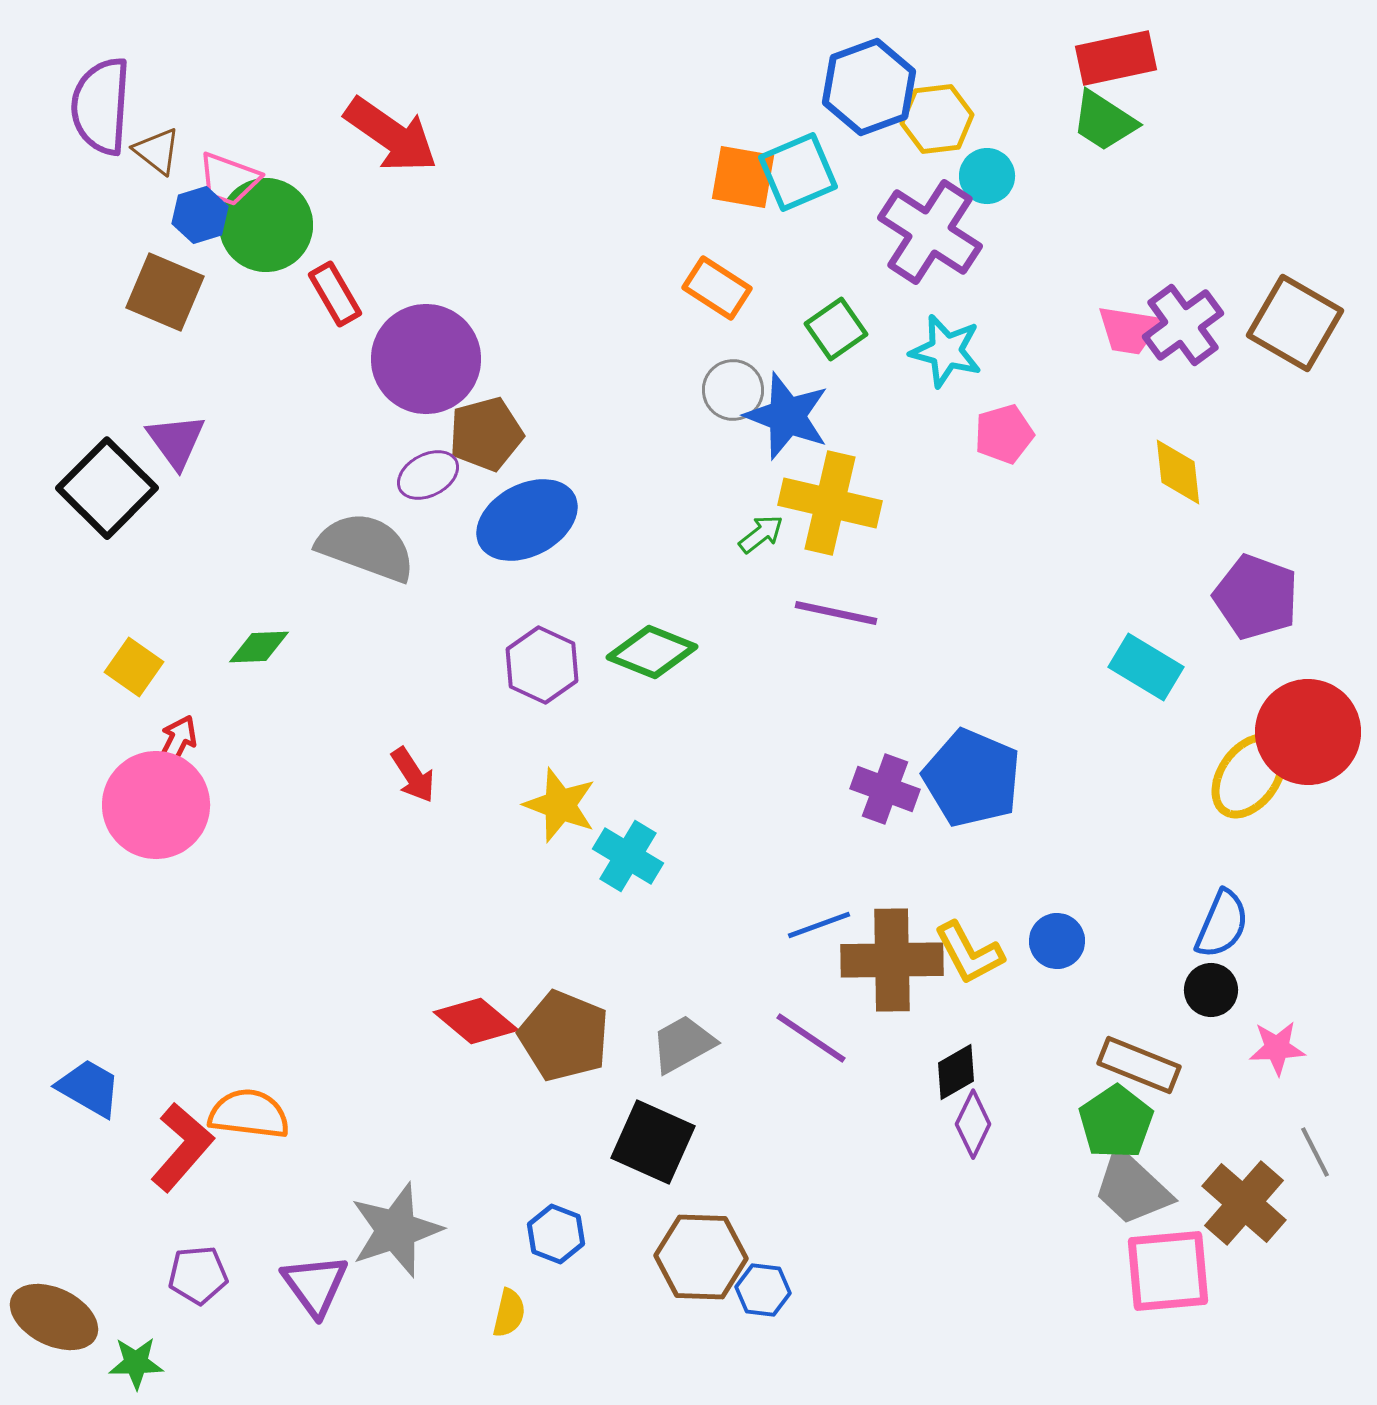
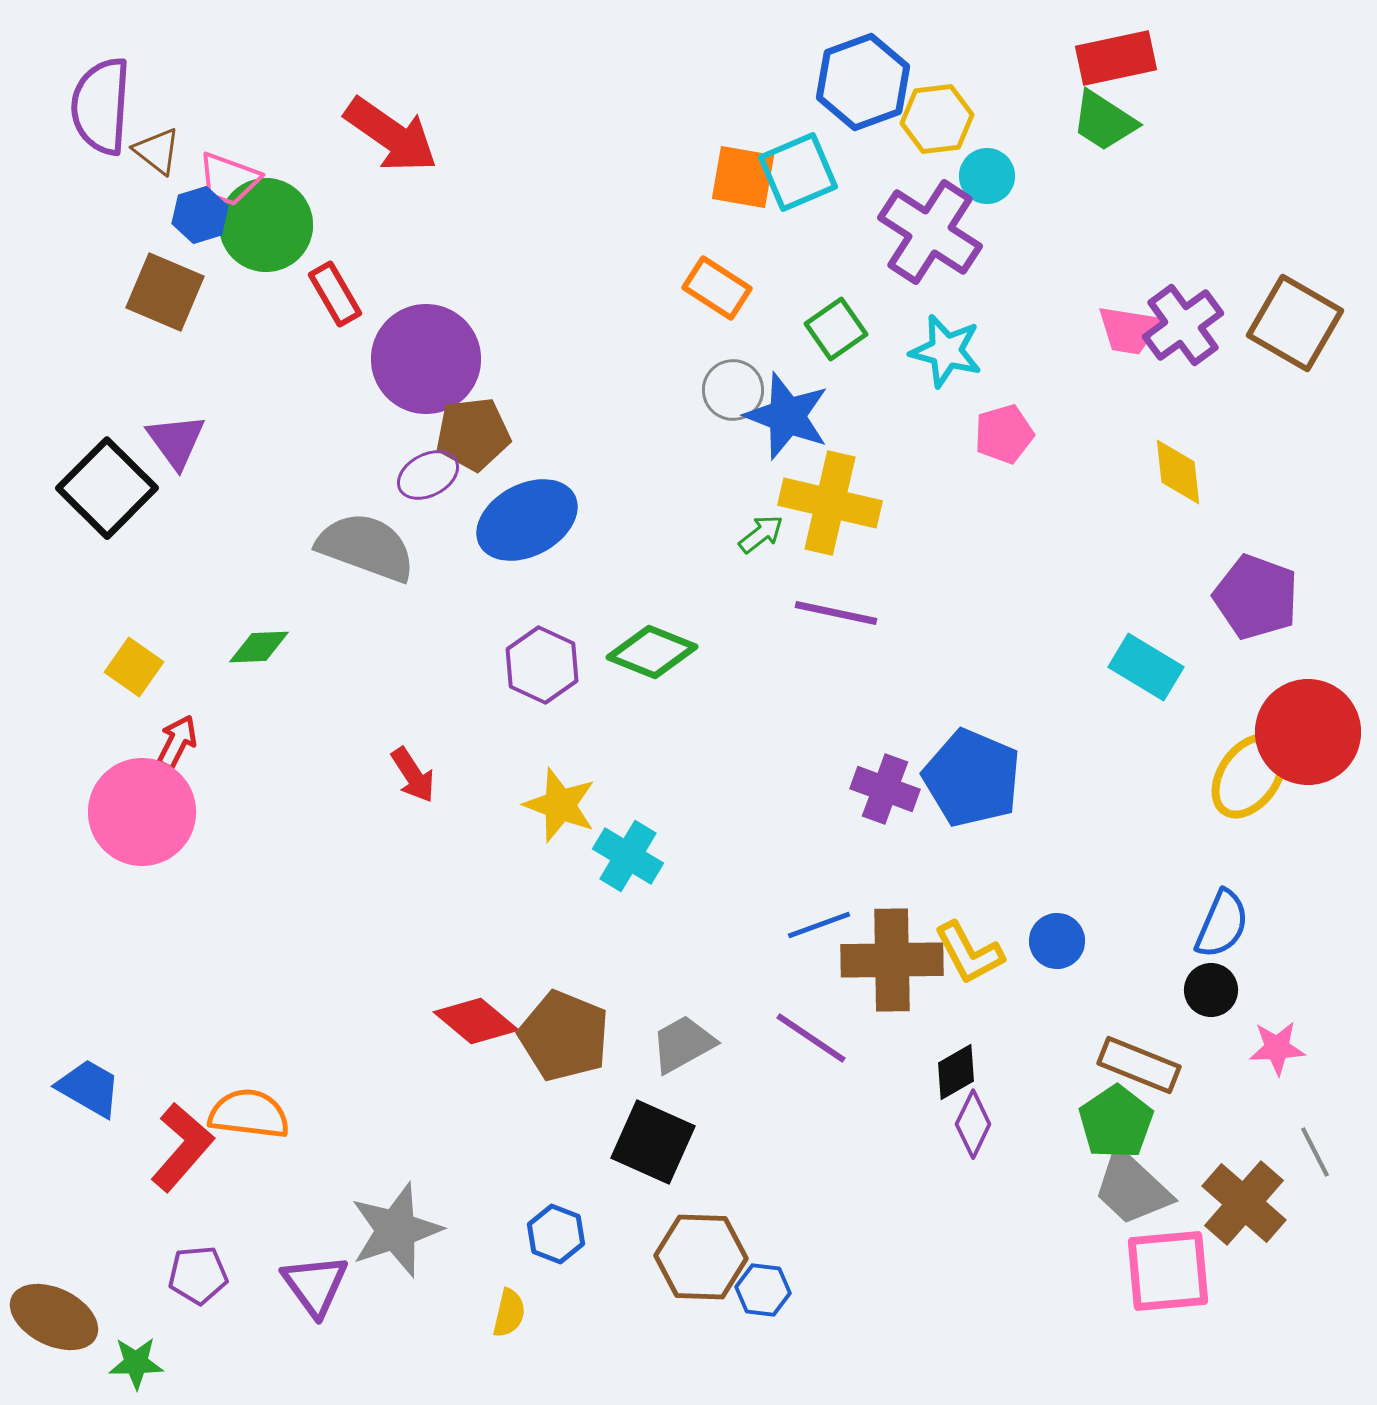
blue hexagon at (869, 87): moved 6 px left, 5 px up
brown pentagon at (486, 434): moved 13 px left; rotated 8 degrees clockwise
pink circle at (156, 805): moved 14 px left, 7 px down
